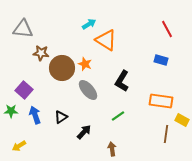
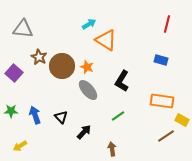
red line: moved 5 px up; rotated 42 degrees clockwise
brown star: moved 2 px left, 4 px down; rotated 21 degrees clockwise
orange star: moved 2 px right, 3 px down
brown circle: moved 2 px up
purple square: moved 10 px left, 17 px up
orange rectangle: moved 1 px right
black triangle: rotated 40 degrees counterclockwise
brown line: moved 2 px down; rotated 48 degrees clockwise
yellow arrow: moved 1 px right
